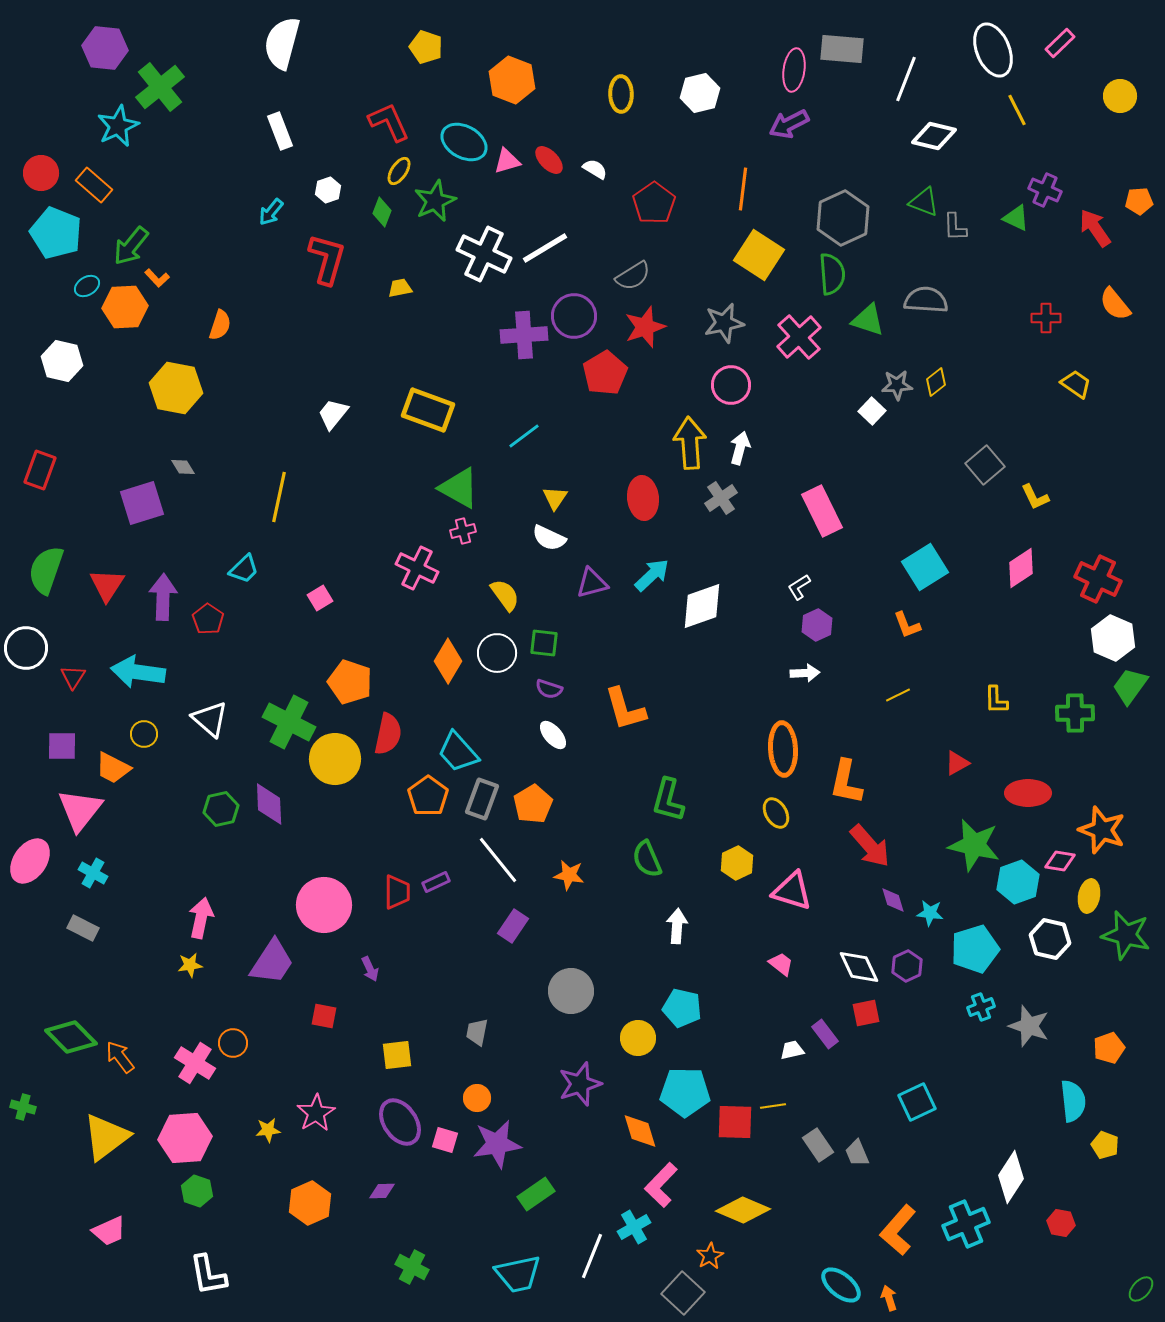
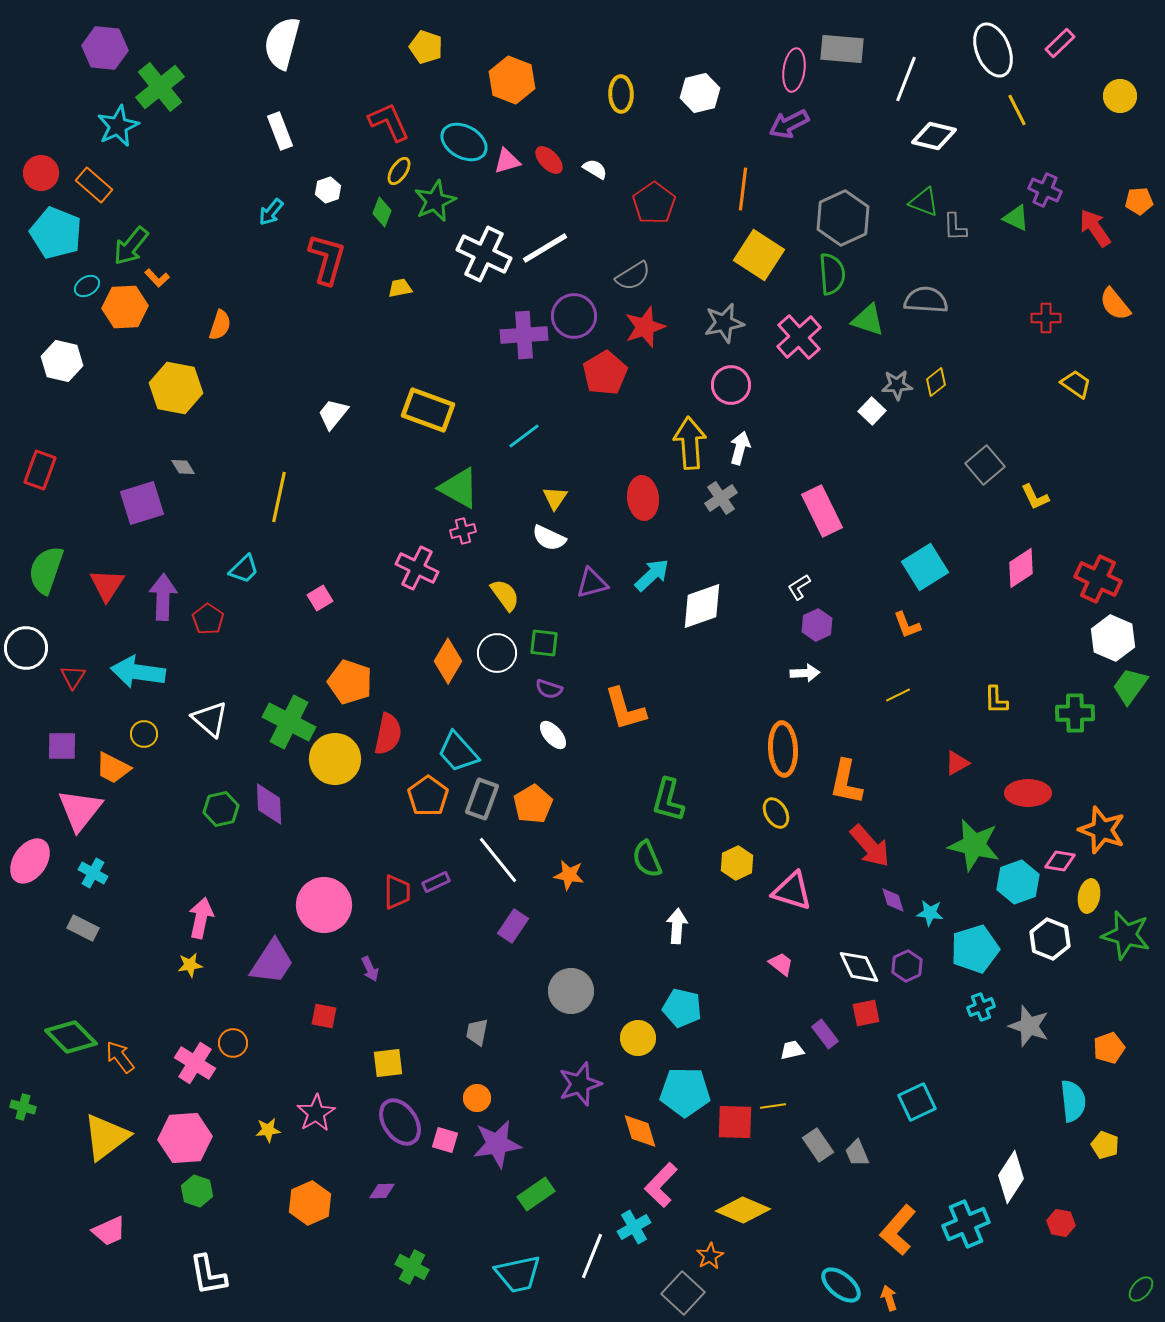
white hexagon at (1050, 939): rotated 9 degrees clockwise
yellow square at (397, 1055): moved 9 px left, 8 px down
